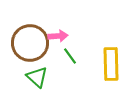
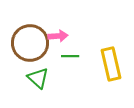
green line: rotated 54 degrees counterclockwise
yellow rectangle: rotated 12 degrees counterclockwise
green triangle: moved 1 px right, 1 px down
